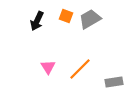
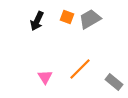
orange square: moved 1 px right, 1 px down
pink triangle: moved 3 px left, 10 px down
gray rectangle: rotated 48 degrees clockwise
